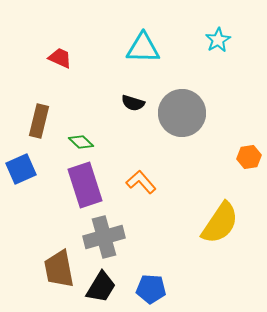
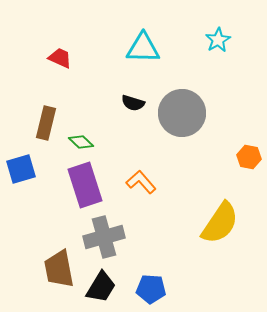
brown rectangle: moved 7 px right, 2 px down
orange hexagon: rotated 20 degrees clockwise
blue square: rotated 8 degrees clockwise
